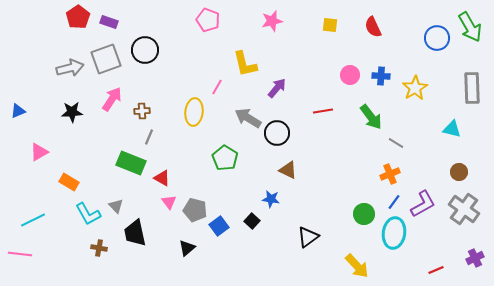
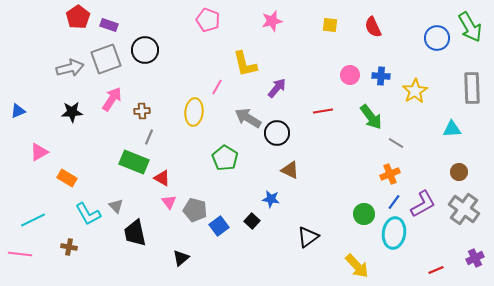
purple rectangle at (109, 22): moved 3 px down
yellow star at (415, 88): moved 3 px down
cyan triangle at (452, 129): rotated 18 degrees counterclockwise
green rectangle at (131, 163): moved 3 px right, 1 px up
brown triangle at (288, 170): moved 2 px right
orange rectangle at (69, 182): moved 2 px left, 4 px up
brown cross at (99, 248): moved 30 px left, 1 px up
black triangle at (187, 248): moved 6 px left, 10 px down
